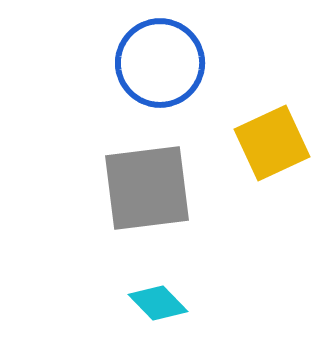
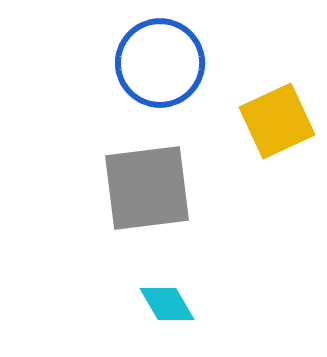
yellow square: moved 5 px right, 22 px up
cyan diamond: moved 9 px right, 1 px down; rotated 14 degrees clockwise
